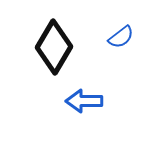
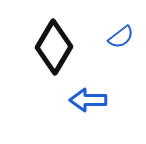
blue arrow: moved 4 px right, 1 px up
